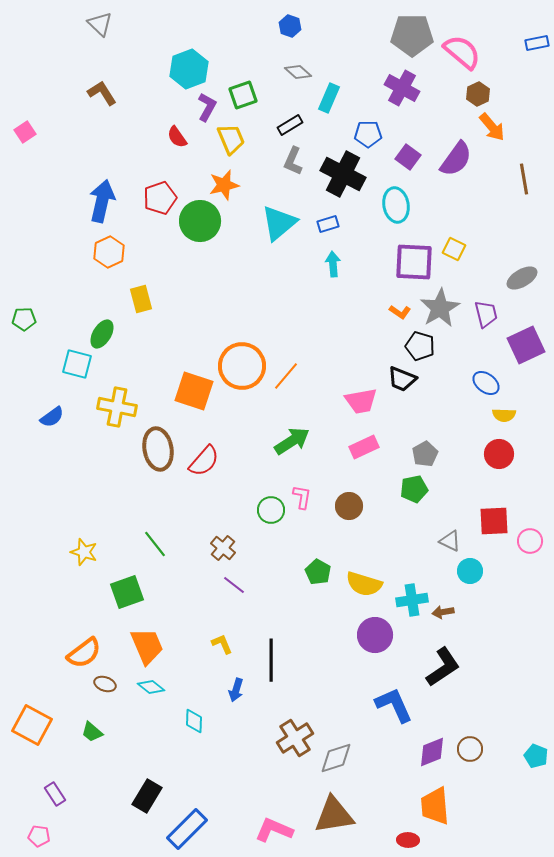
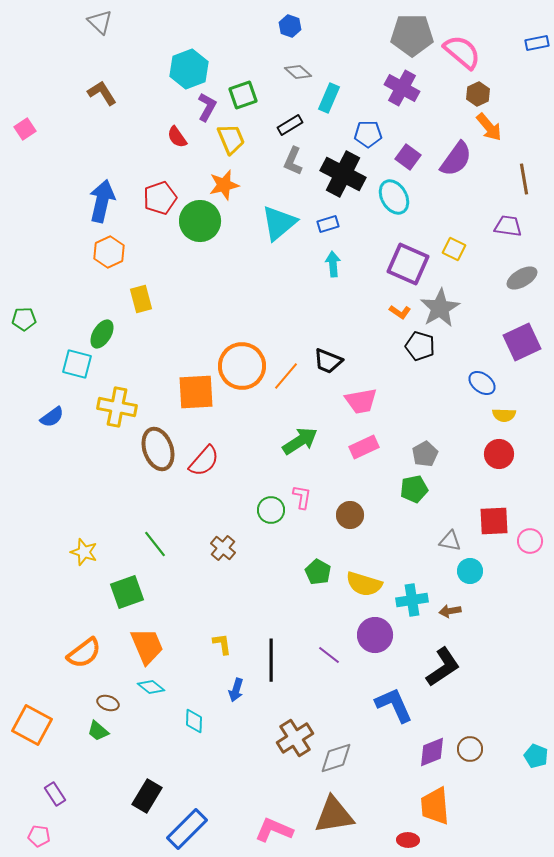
gray triangle at (100, 24): moved 2 px up
orange arrow at (492, 127): moved 3 px left
pink square at (25, 132): moved 3 px up
cyan ellipse at (396, 205): moved 2 px left, 8 px up; rotated 20 degrees counterclockwise
purple square at (414, 262): moved 6 px left, 2 px down; rotated 21 degrees clockwise
purple trapezoid at (486, 314): moved 22 px right, 88 px up; rotated 68 degrees counterclockwise
purple square at (526, 345): moved 4 px left, 3 px up
black trapezoid at (402, 379): moved 74 px left, 18 px up
blue ellipse at (486, 383): moved 4 px left
orange square at (194, 391): moved 2 px right, 1 px down; rotated 21 degrees counterclockwise
green arrow at (292, 441): moved 8 px right
brown ellipse at (158, 449): rotated 9 degrees counterclockwise
brown circle at (349, 506): moved 1 px right, 9 px down
gray triangle at (450, 541): rotated 15 degrees counterclockwise
purple line at (234, 585): moved 95 px right, 70 px down
brown arrow at (443, 612): moved 7 px right, 1 px up
yellow L-shape at (222, 644): rotated 15 degrees clockwise
brown ellipse at (105, 684): moved 3 px right, 19 px down
green trapezoid at (92, 732): moved 6 px right, 1 px up
